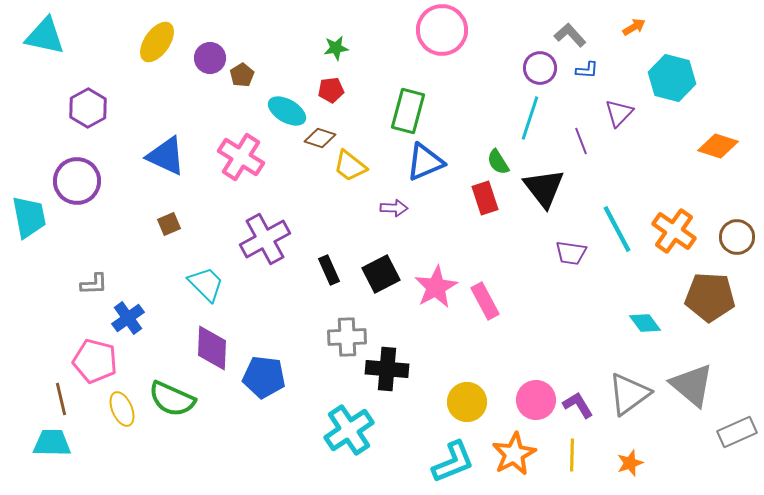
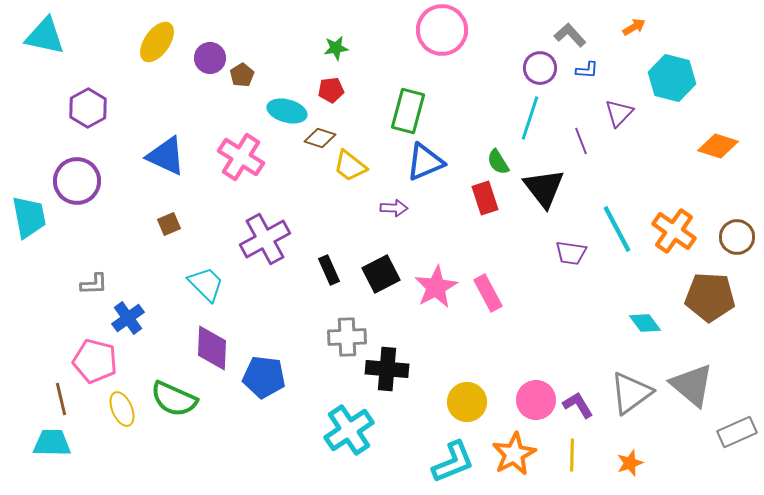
cyan ellipse at (287, 111): rotated 15 degrees counterclockwise
pink rectangle at (485, 301): moved 3 px right, 8 px up
gray triangle at (629, 394): moved 2 px right, 1 px up
green semicircle at (172, 399): moved 2 px right
